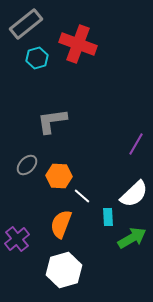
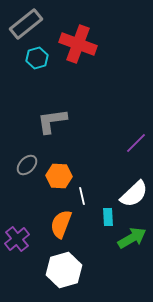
purple line: moved 1 px up; rotated 15 degrees clockwise
white line: rotated 36 degrees clockwise
